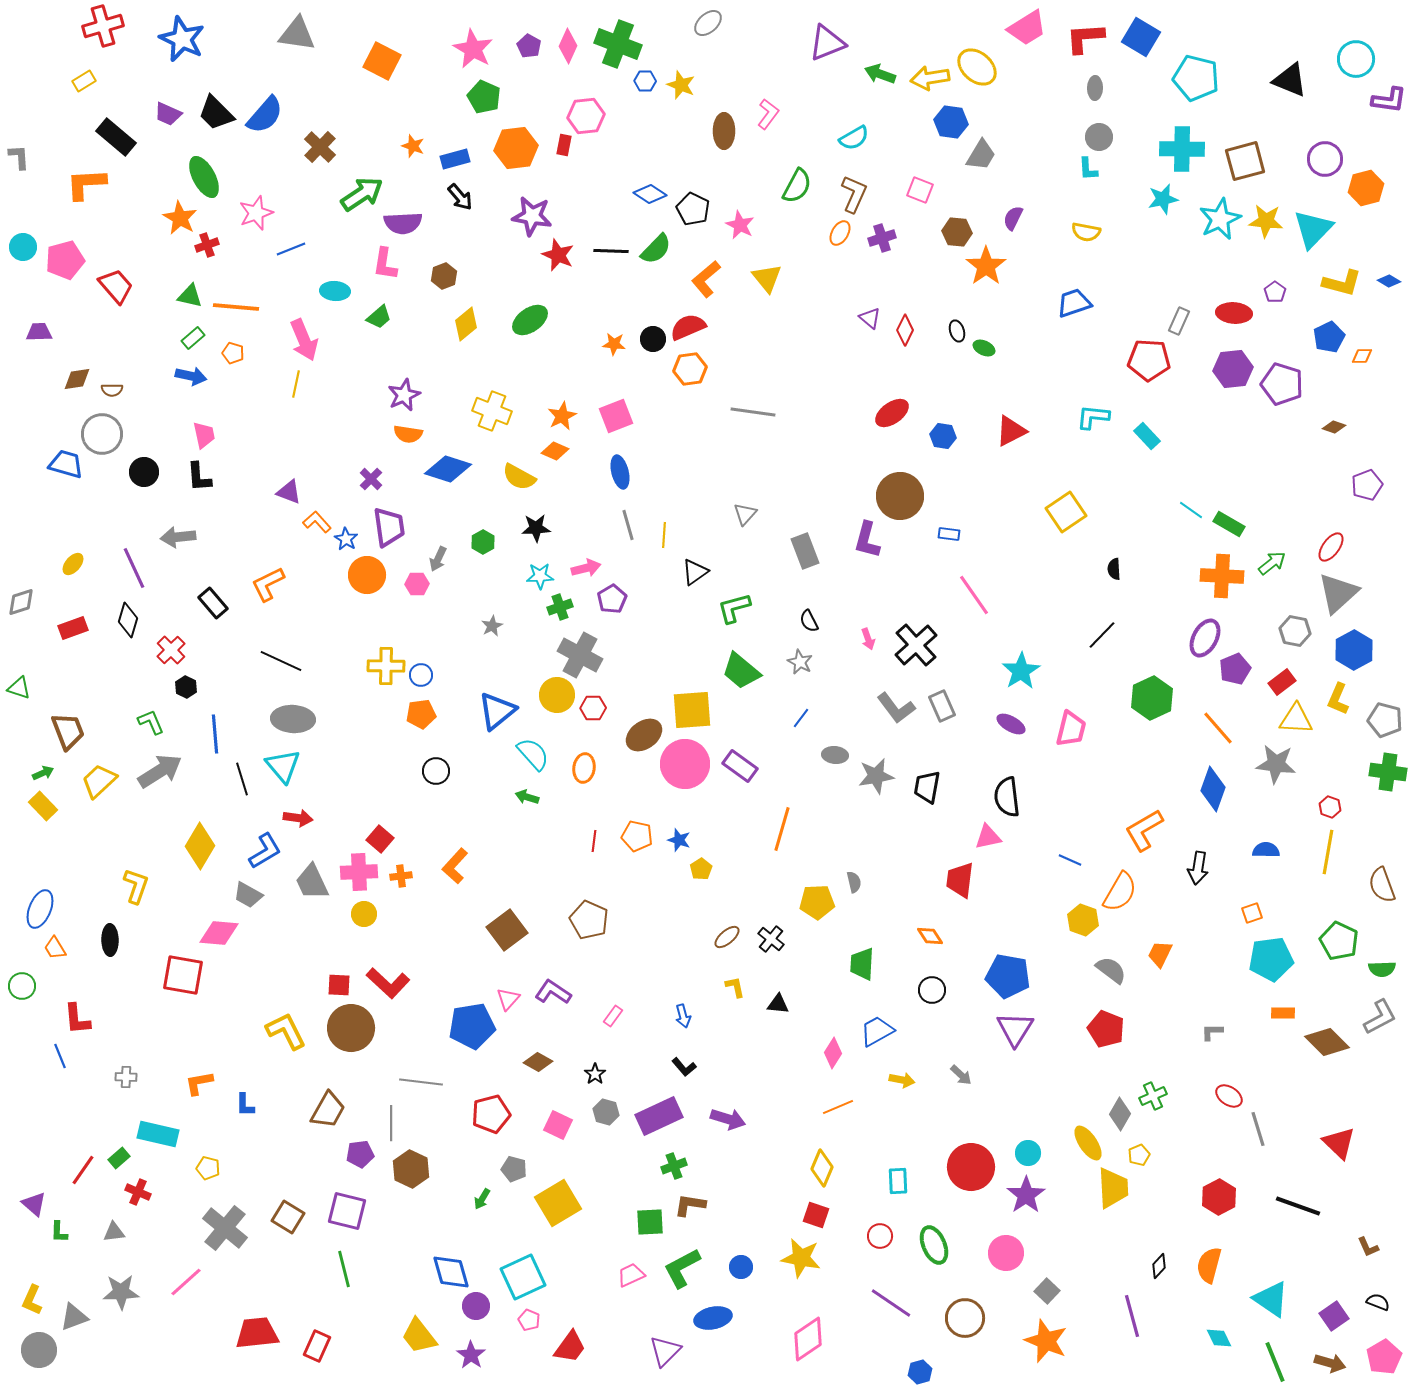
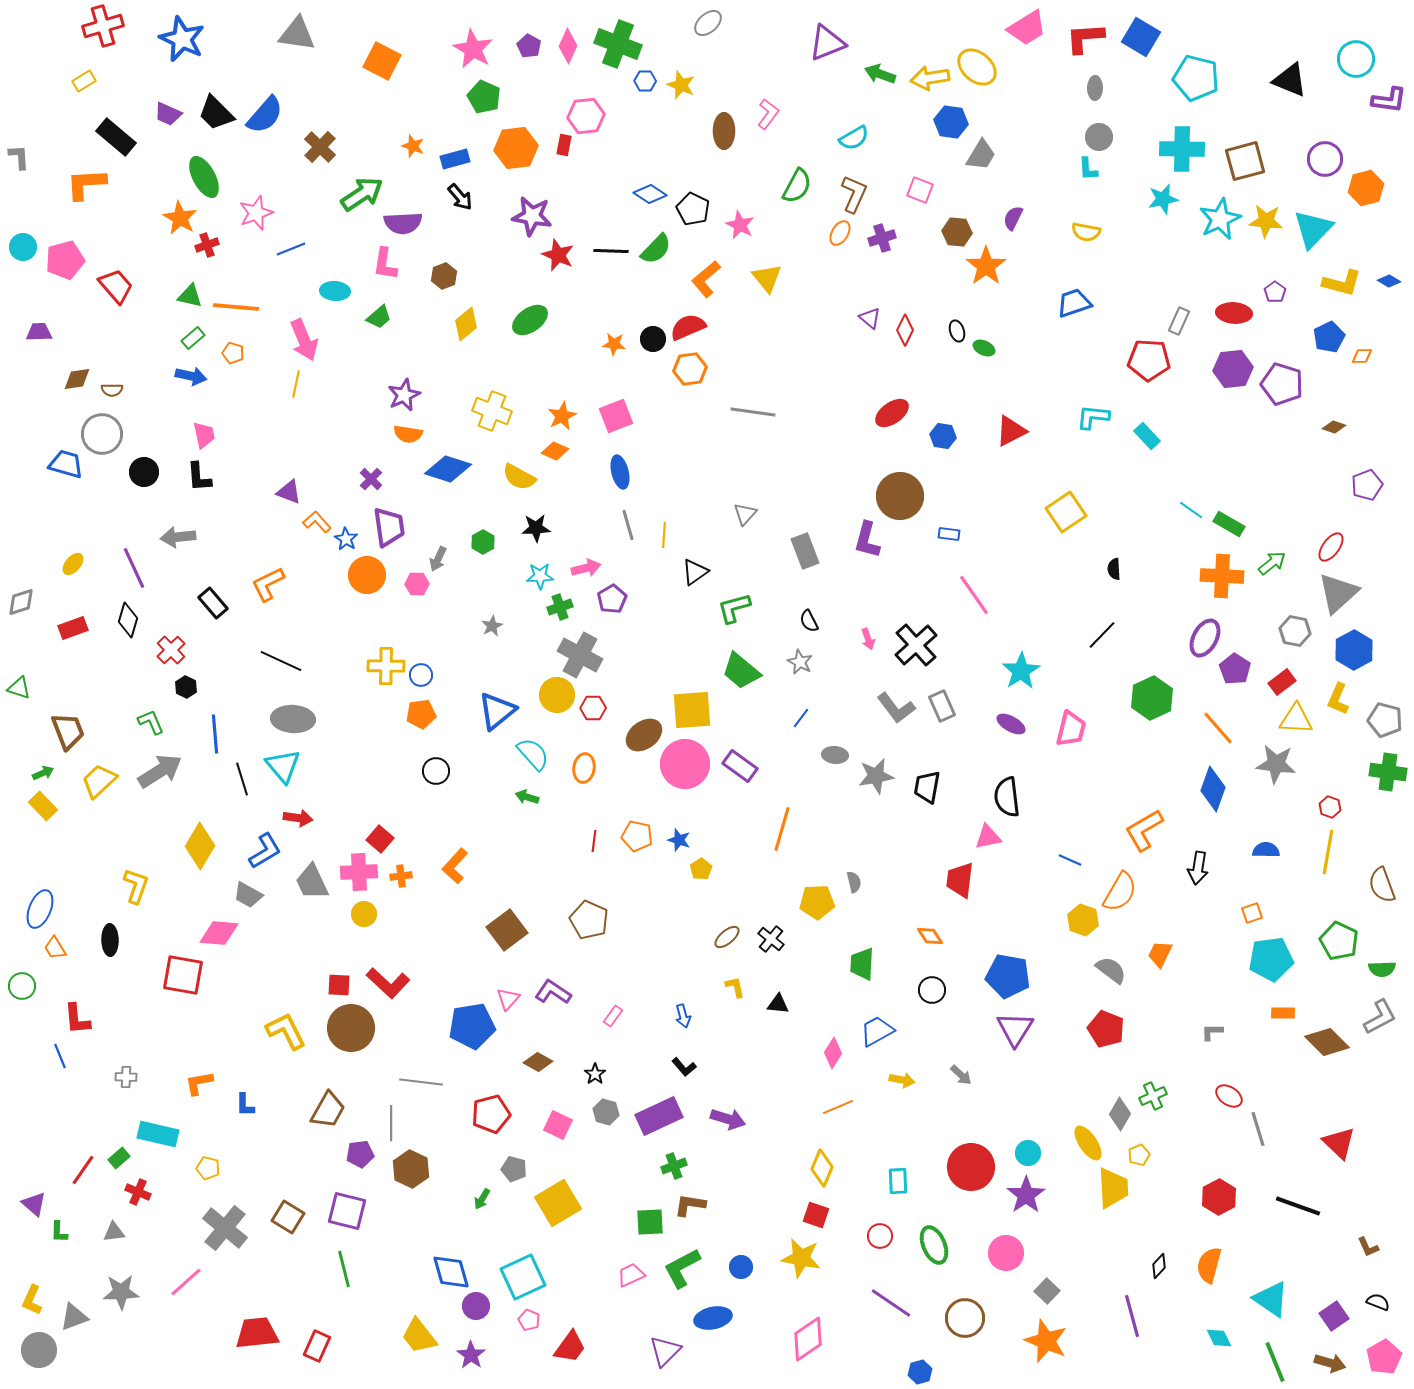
purple pentagon at (1235, 669): rotated 16 degrees counterclockwise
